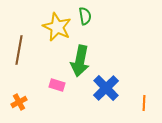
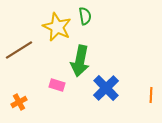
brown line: rotated 48 degrees clockwise
orange line: moved 7 px right, 8 px up
